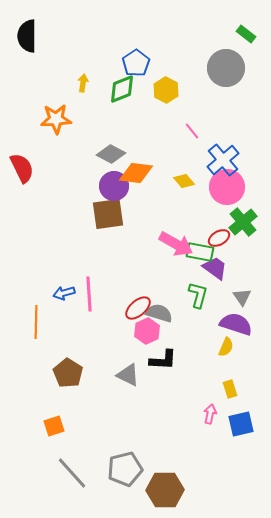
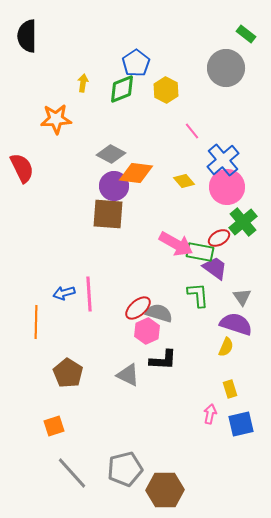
brown square at (108, 214): rotated 12 degrees clockwise
green L-shape at (198, 295): rotated 20 degrees counterclockwise
